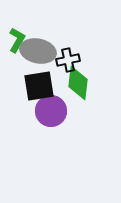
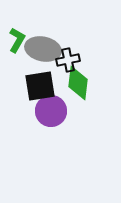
gray ellipse: moved 5 px right, 2 px up
black square: moved 1 px right
